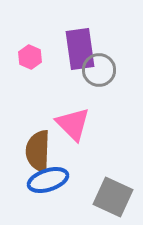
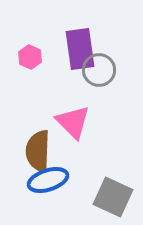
pink triangle: moved 2 px up
